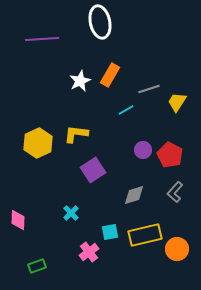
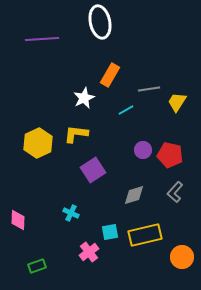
white star: moved 4 px right, 17 px down
gray line: rotated 10 degrees clockwise
red pentagon: rotated 15 degrees counterclockwise
cyan cross: rotated 21 degrees counterclockwise
orange circle: moved 5 px right, 8 px down
